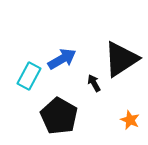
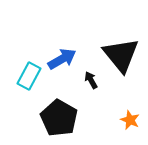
black triangle: moved 4 px up; rotated 36 degrees counterclockwise
black arrow: moved 3 px left, 3 px up
black pentagon: moved 2 px down
